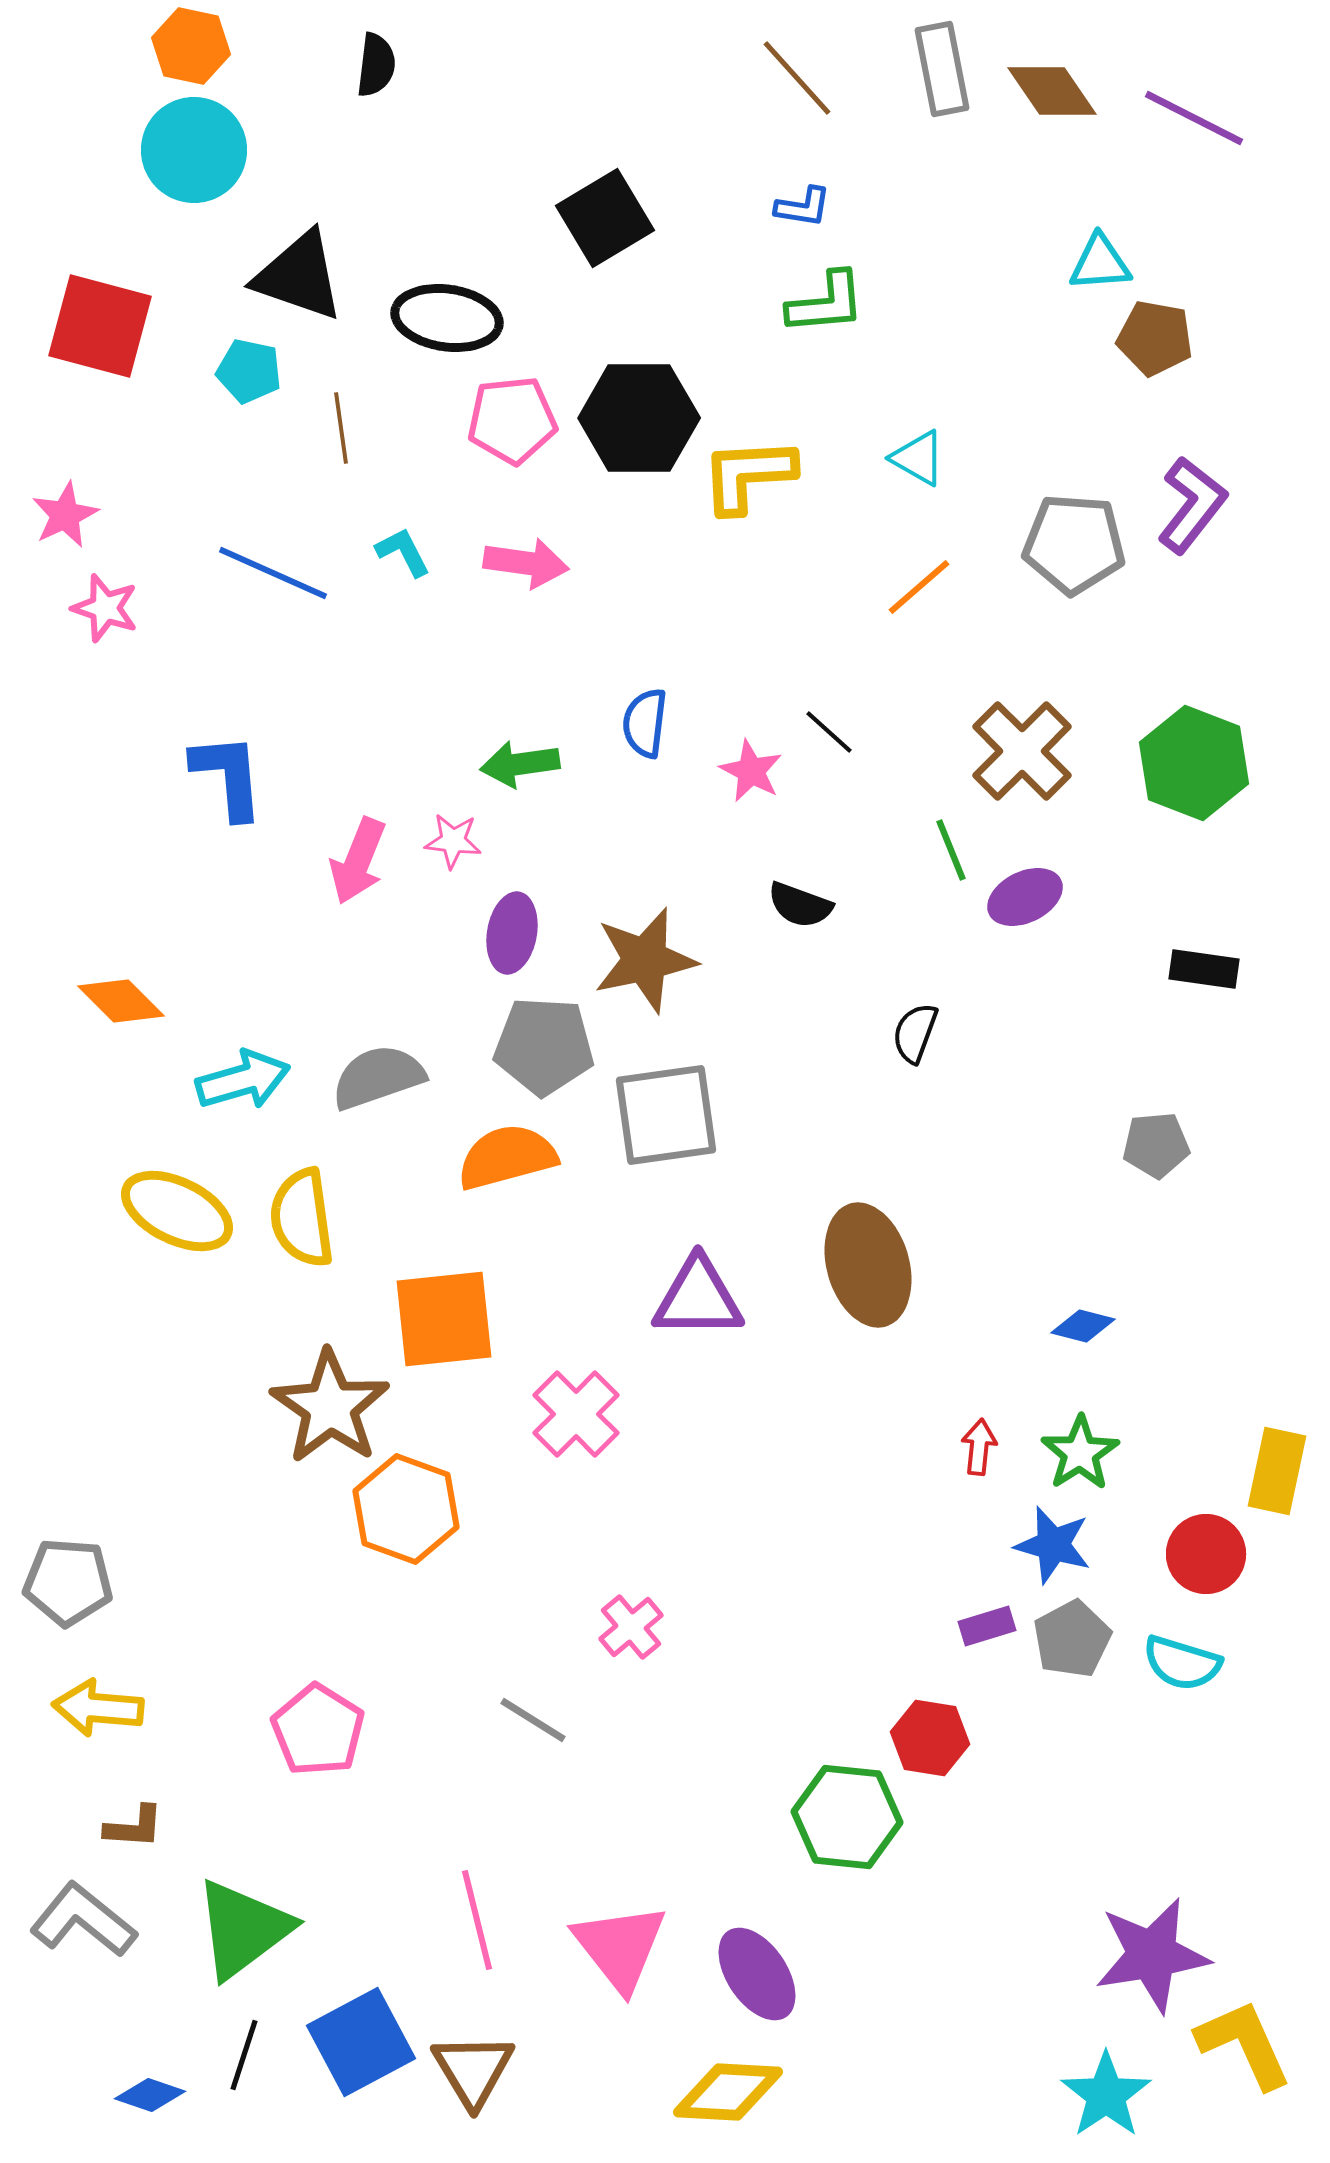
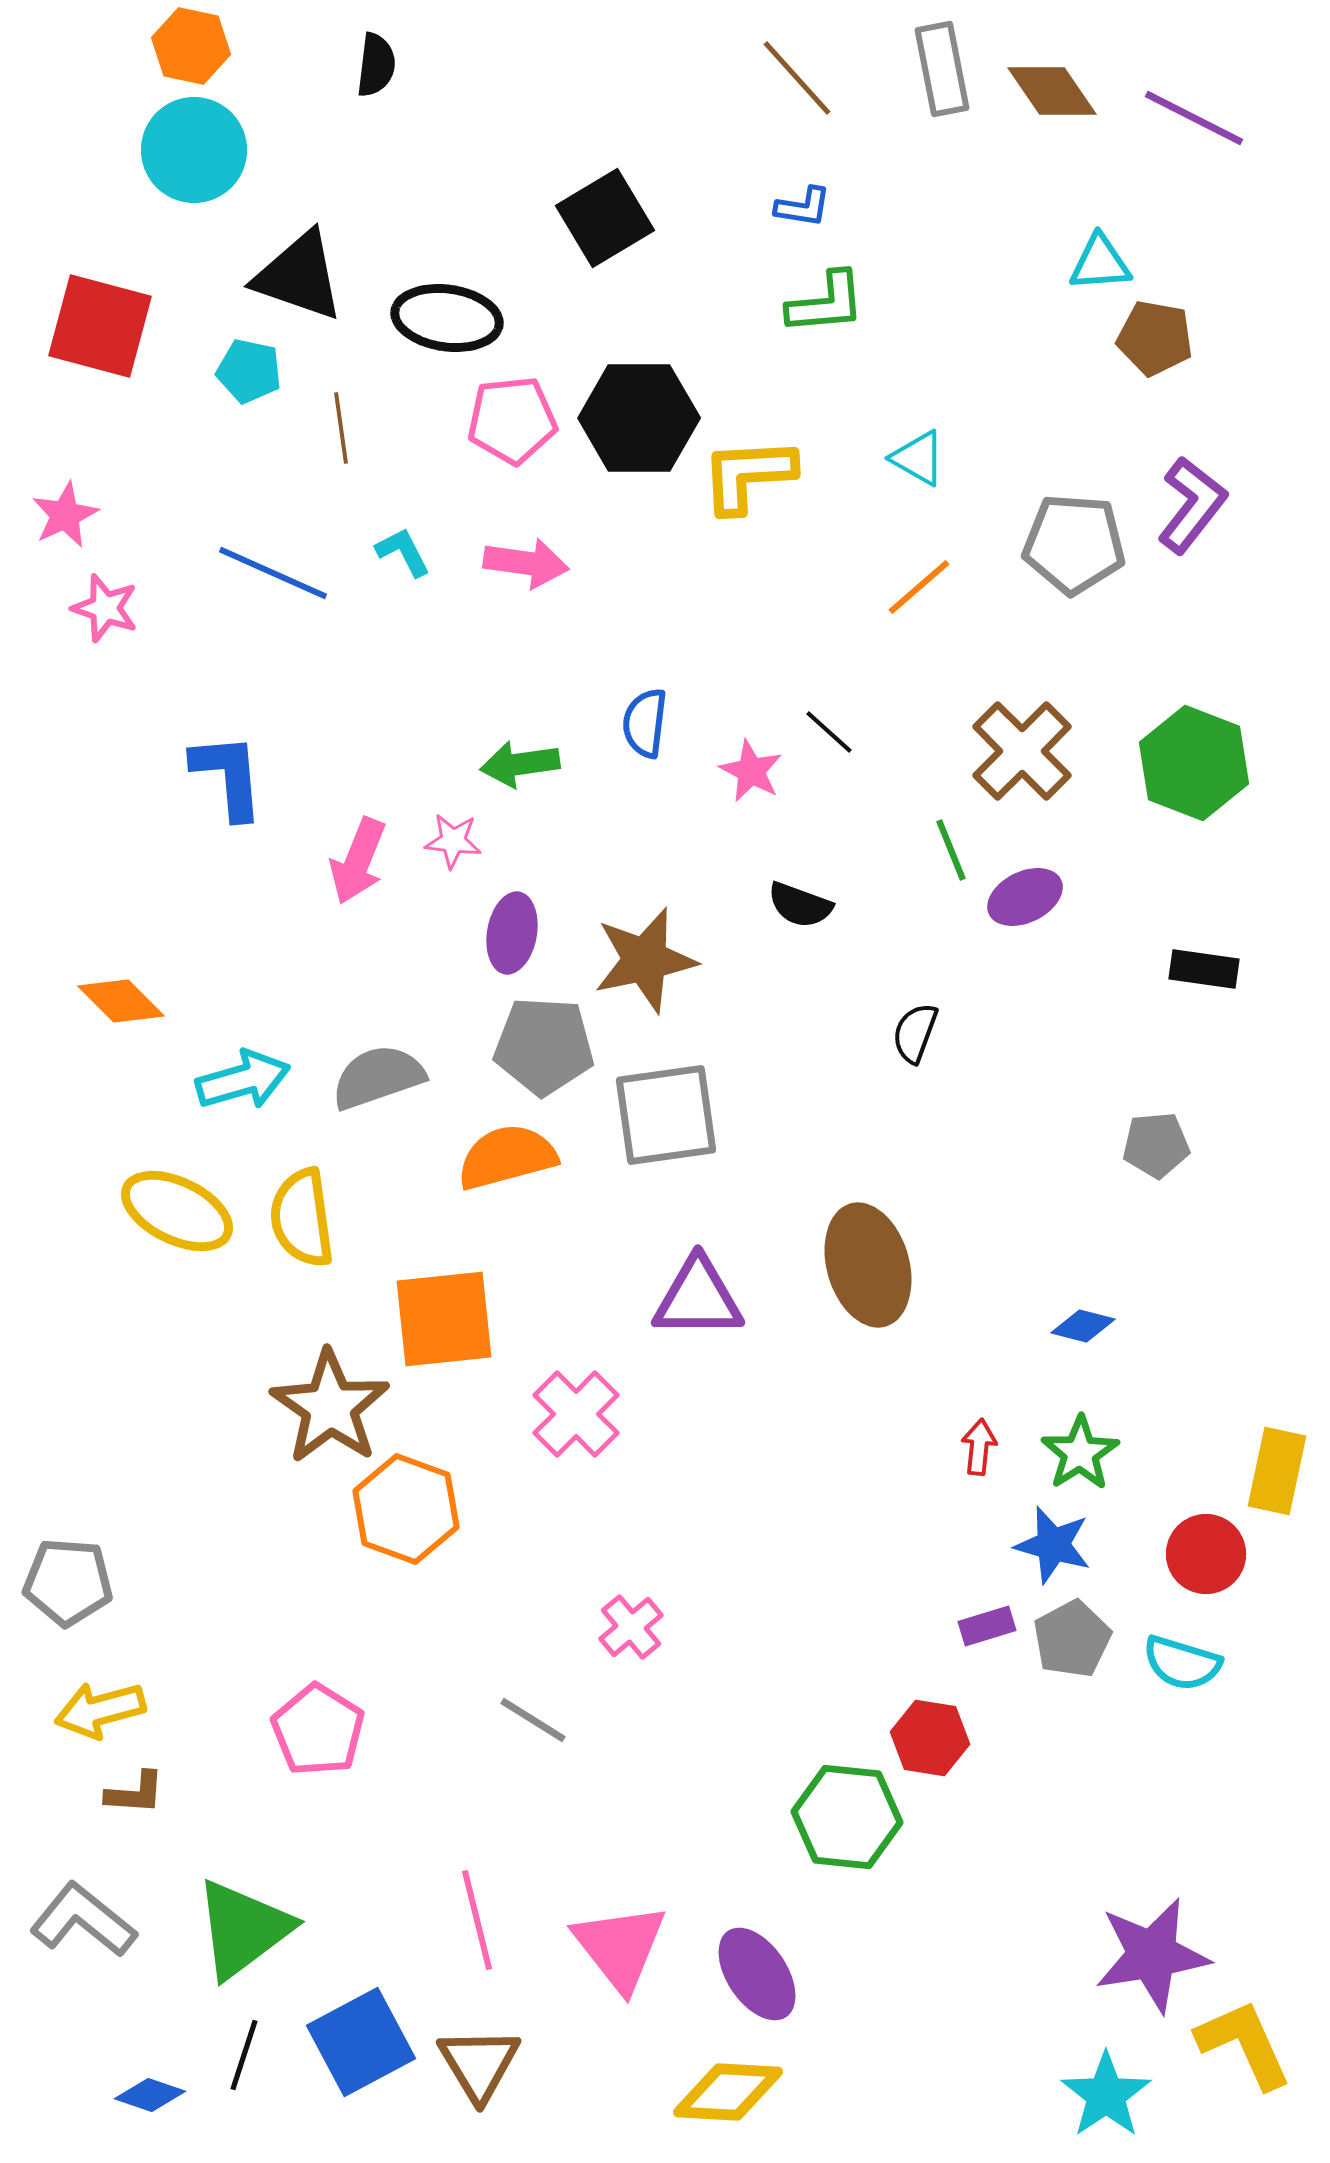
yellow arrow at (98, 1708): moved 2 px right, 2 px down; rotated 20 degrees counterclockwise
brown L-shape at (134, 1827): moved 1 px right, 34 px up
brown triangle at (473, 2070): moved 6 px right, 6 px up
